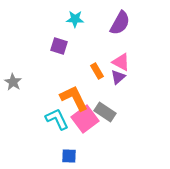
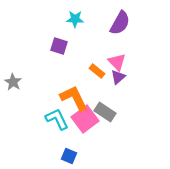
pink triangle: moved 4 px left; rotated 18 degrees clockwise
orange rectangle: rotated 21 degrees counterclockwise
blue square: rotated 21 degrees clockwise
